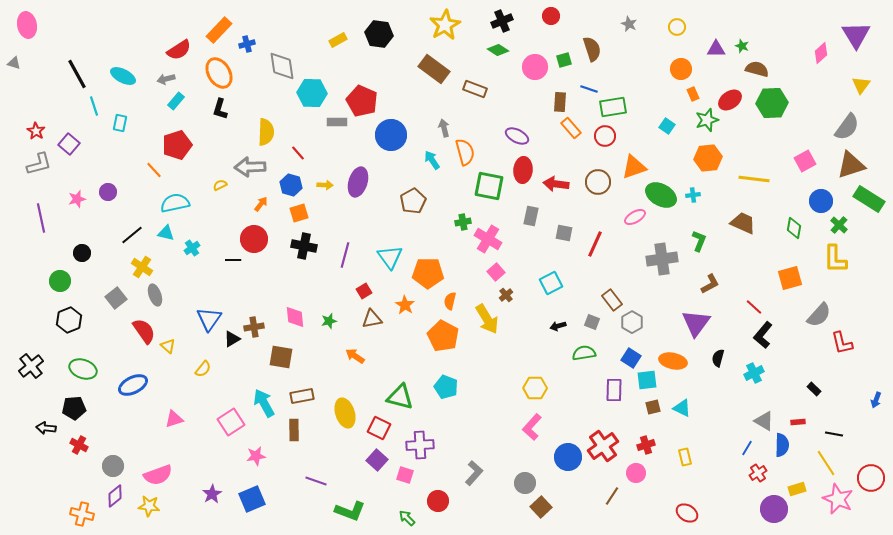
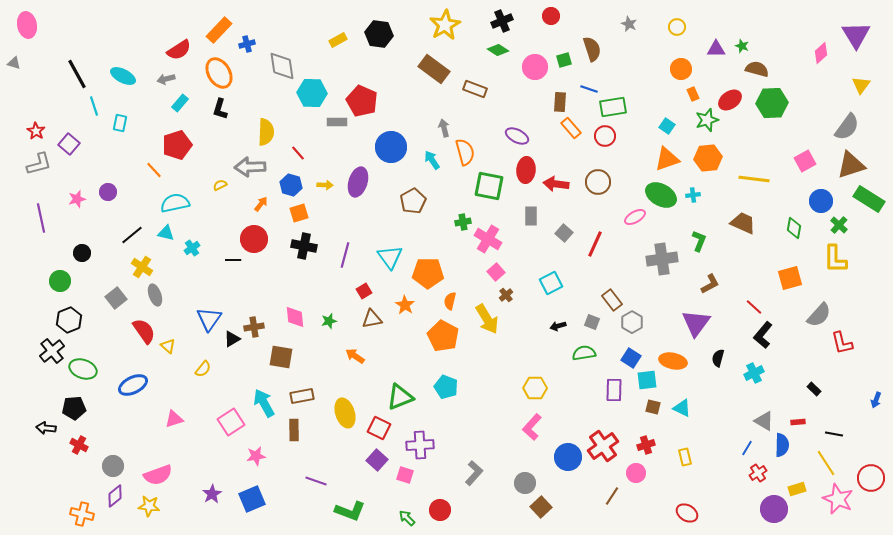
cyan rectangle at (176, 101): moved 4 px right, 2 px down
blue circle at (391, 135): moved 12 px down
orange triangle at (634, 167): moved 33 px right, 8 px up
red ellipse at (523, 170): moved 3 px right
gray rectangle at (531, 216): rotated 12 degrees counterclockwise
gray square at (564, 233): rotated 30 degrees clockwise
black cross at (31, 366): moved 21 px right, 15 px up
green triangle at (400, 397): rotated 36 degrees counterclockwise
brown square at (653, 407): rotated 28 degrees clockwise
red circle at (438, 501): moved 2 px right, 9 px down
